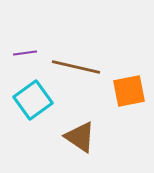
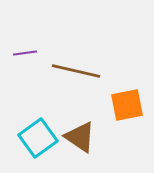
brown line: moved 4 px down
orange square: moved 2 px left, 14 px down
cyan square: moved 5 px right, 38 px down
